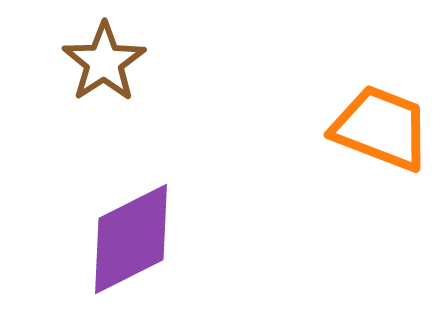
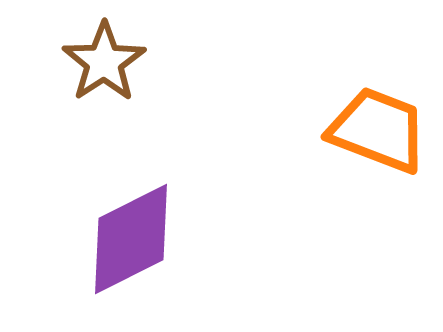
orange trapezoid: moved 3 px left, 2 px down
